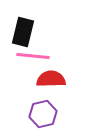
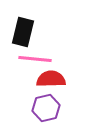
pink line: moved 2 px right, 3 px down
purple hexagon: moved 3 px right, 6 px up
